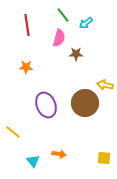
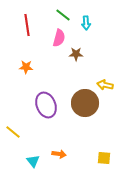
green line: rotated 14 degrees counterclockwise
cyan arrow: rotated 56 degrees counterclockwise
